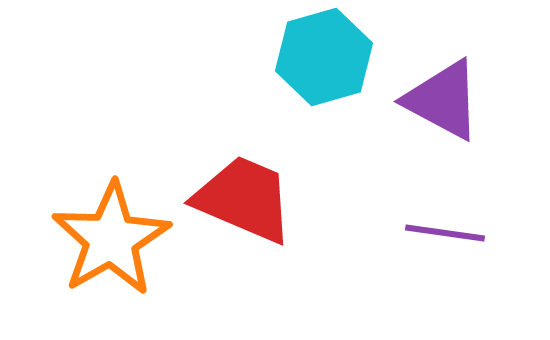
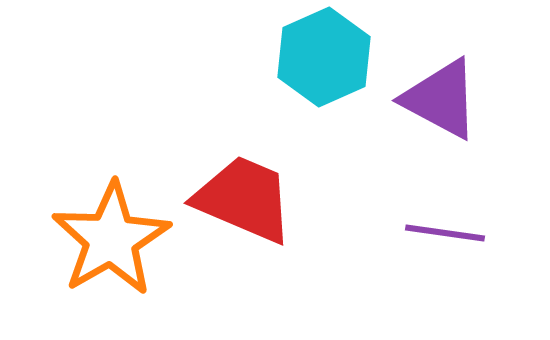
cyan hexagon: rotated 8 degrees counterclockwise
purple triangle: moved 2 px left, 1 px up
